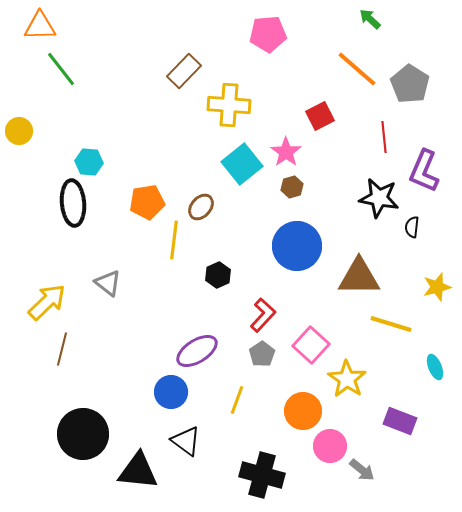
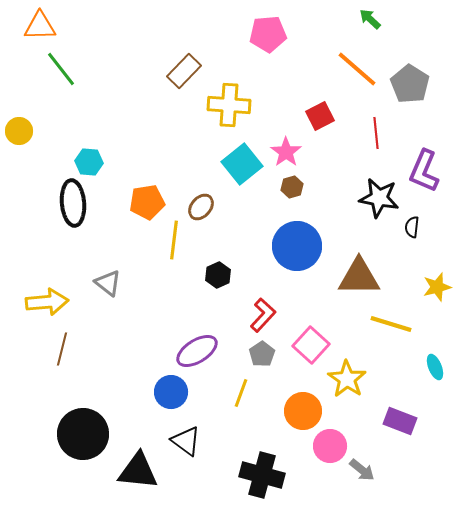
red line at (384, 137): moved 8 px left, 4 px up
yellow arrow at (47, 302): rotated 39 degrees clockwise
yellow line at (237, 400): moved 4 px right, 7 px up
